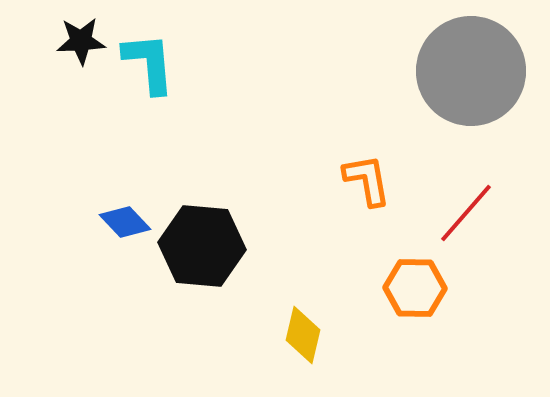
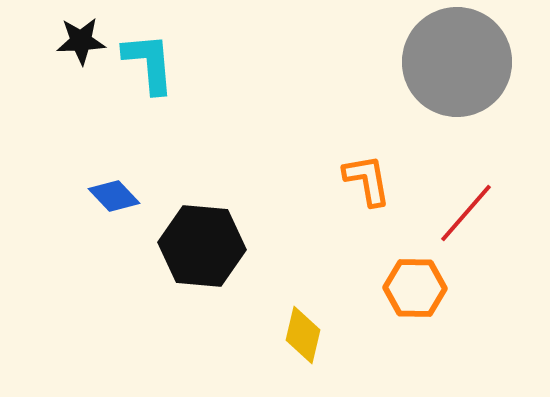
gray circle: moved 14 px left, 9 px up
blue diamond: moved 11 px left, 26 px up
